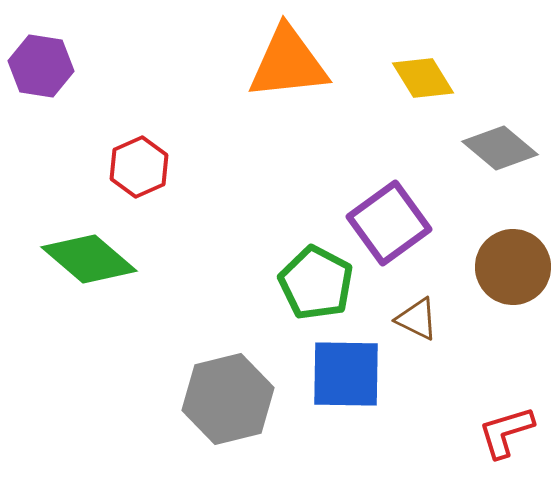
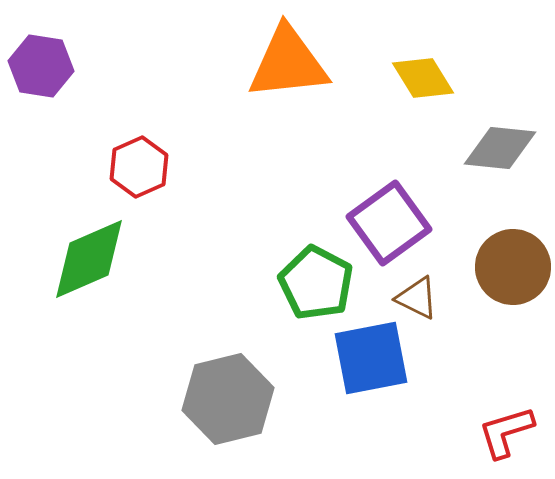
gray diamond: rotated 34 degrees counterclockwise
green diamond: rotated 64 degrees counterclockwise
brown triangle: moved 21 px up
blue square: moved 25 px right, 16 px up; rotated 12 degrees counterclockwise
